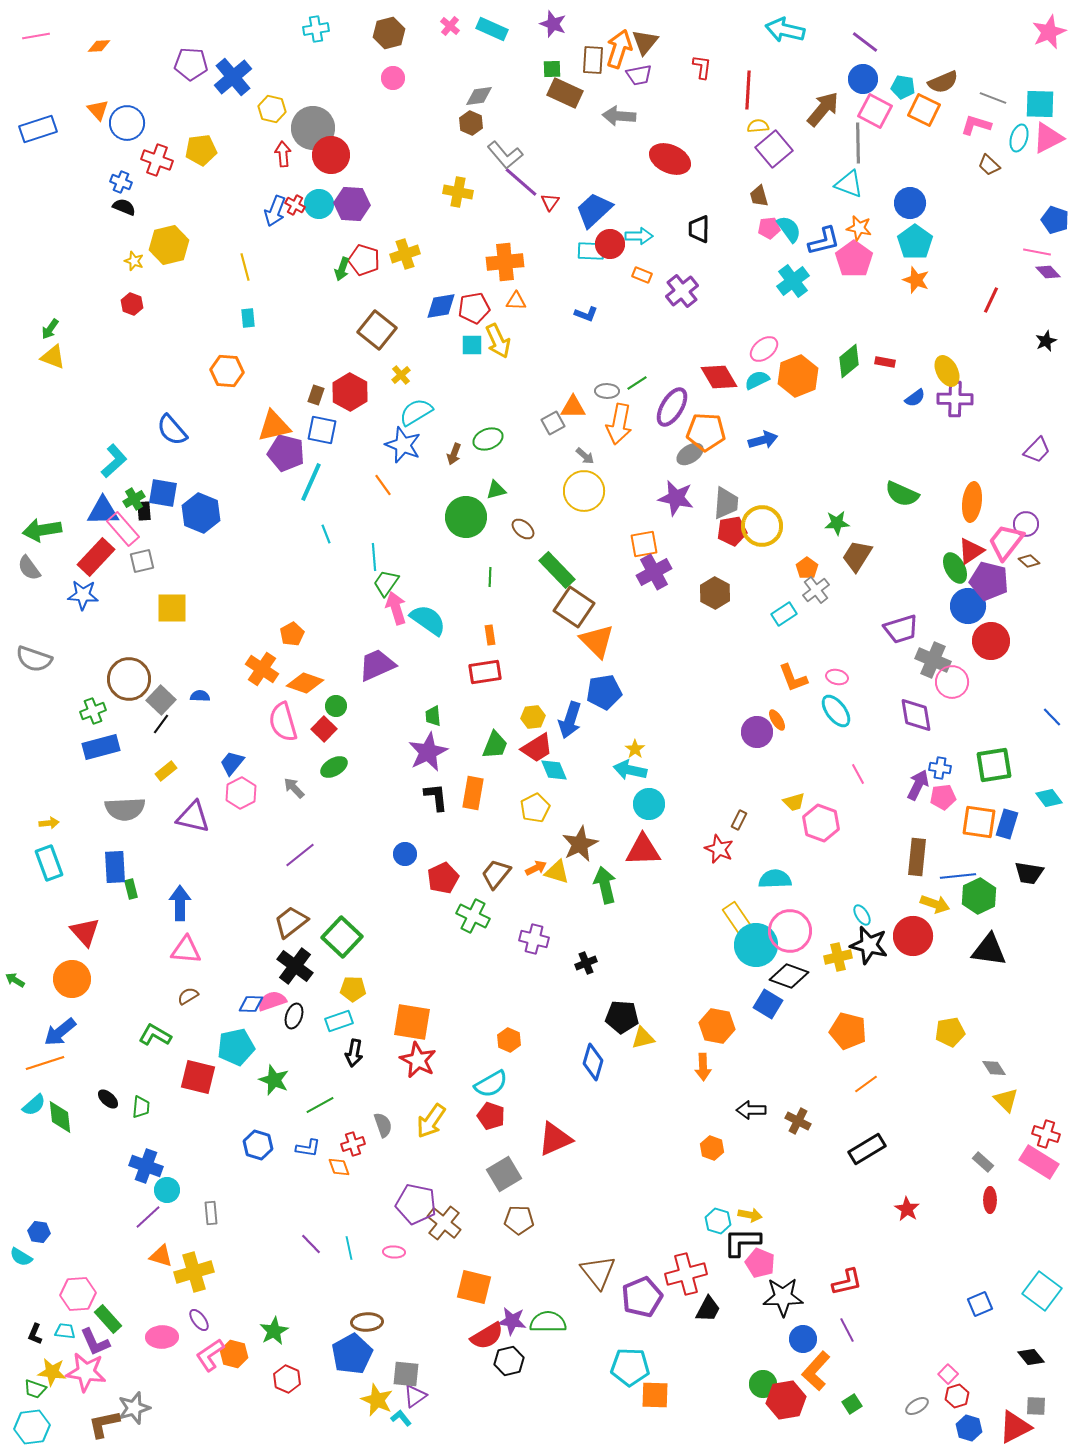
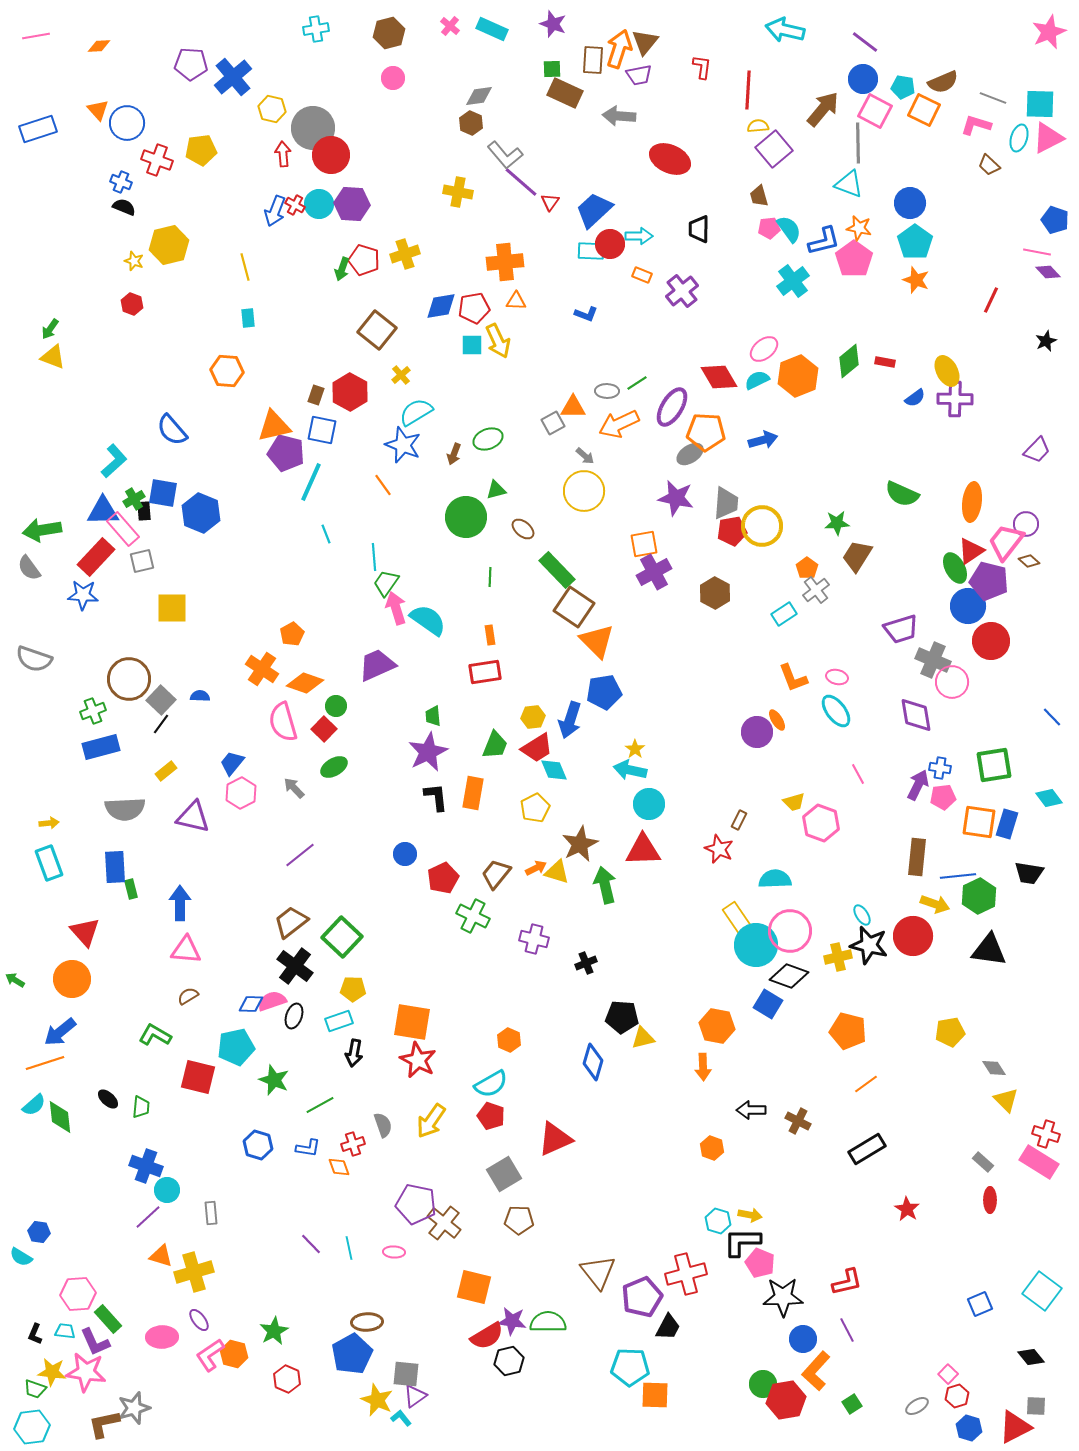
orange arrow at (619, 424): rotated 54 degrees clockwise
black trapezoid at (708, 1309): moved 40 px left, 18 px down
